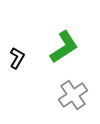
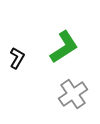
gray cross: moved 1 px up
